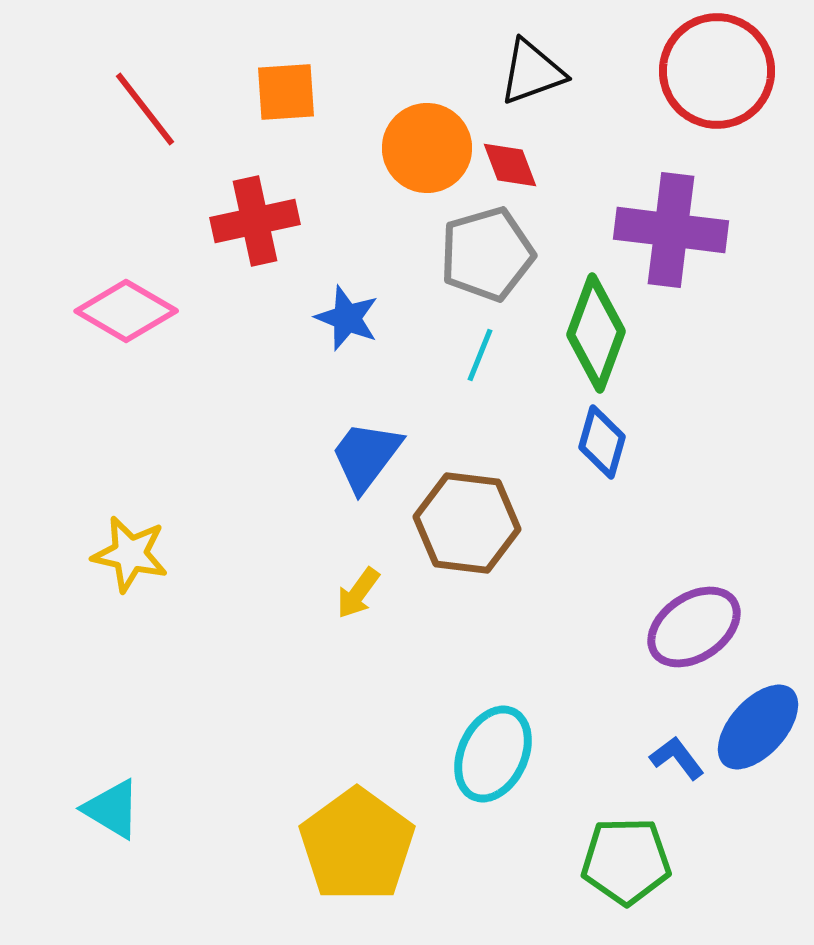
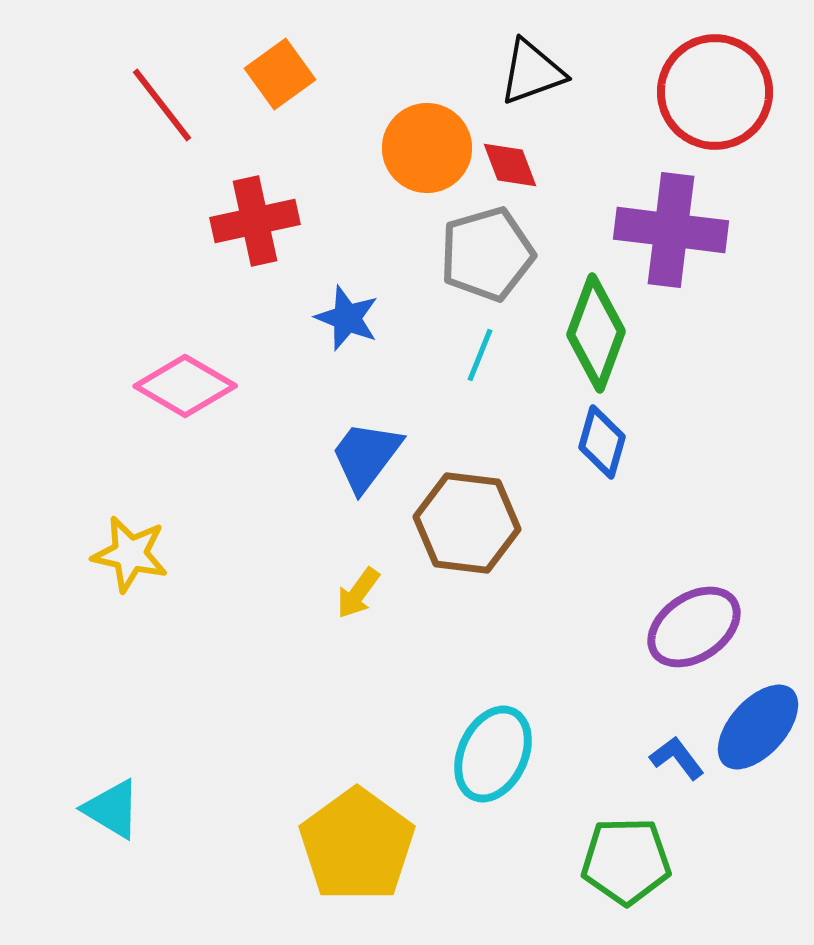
red circle: moved 2 px left, 21 px down
orange square: moved 6 px left, 18 px up; rotated 32 degrees counterclockwise
red line: moved 17 px right, 4 px up
pink diamond: moved 59 px right, 75 px down
